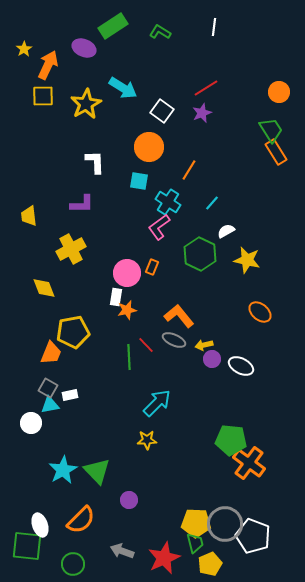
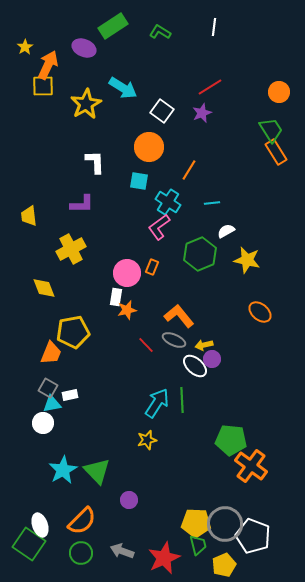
yellow star at (24, 49): moved 1 px right, 2 px up
red line at (206, 88): moved 4 px right, 1 px up
yellow square at (43, 96): moved 10 px up
cyan line at (212, 203): rotated 42 degrees clockwise
green hexagon at (200, 254): rotated 12 degrees clockwise
green line at (129, 357): moved 53 px right, 43 px down
white ellipse at (241, 366): moved 46 px left; rotated 15 degrees clockwise
cyan arrow at (157, 403): rotated 12 degrees counterclockwise
cyan triangle at (50, 405): moved 2 px right, 1 px up
white circle at (31, 423): moved 12 px right
yellow star at (147, 440): rotated 12 degrees counterclockwise
orange cross at (249, 463): moved 2 px right, 3 px down
orange semicircle at (81, 520): moved 1 px right, 1 px down
green trapezoid at (195, 543): moved 3 px right, 2 px down
green square at (27, 546): moved 2 px right, 2 px up; rotated 28 degrees clockwise
green circle at (73, 564): moved 8 px right, 11 px up
yellow pentagon at (210, 564): moved 14 px right, 1 px down
